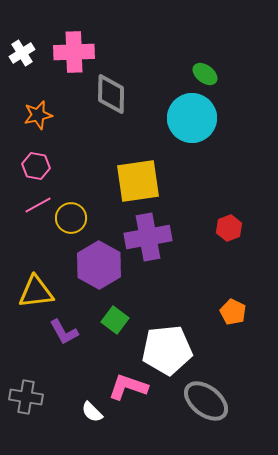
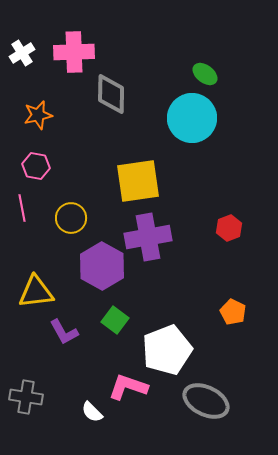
pink line: moved 16 px left, 3 px down; rotated 72 degrees counterclockwise
purple hexagon: moved 3 px right, 1 px down
white pentagon: rotated 15 degrees counterclockwise
gray ellipse: rotated 12 degrees counterclockwise
